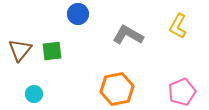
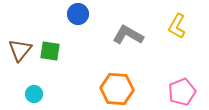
yellow L-shape: moved 1 px left
green square: moved 2 px left; rotated 15 degrees clockwise
orange hexagon: rotated 16 degrees clockwise
